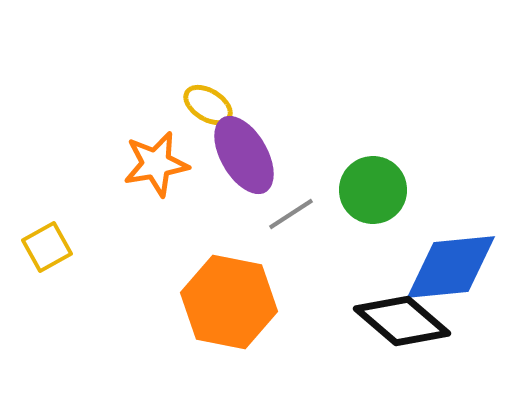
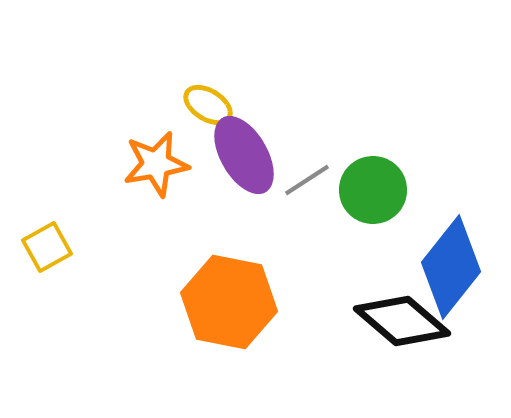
gray line: moved 16 px right, 34 px up
blue diamond: rotated 46 degrees counterclockwise
